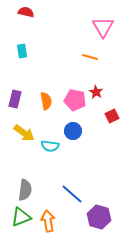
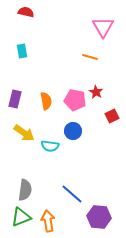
purple hexagon: rotated 10 degrees counterclockwise
